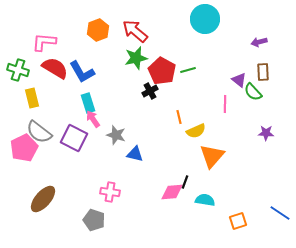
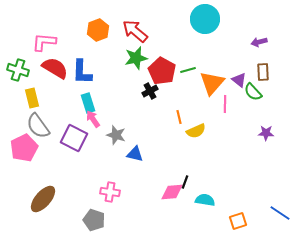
blue L-shape: rotated 32 degrees clockwise
gray semicircle: moved 1 px left, 6 px up; rotated 16 degrees clockwise
orange triangle: moved 73 px up
